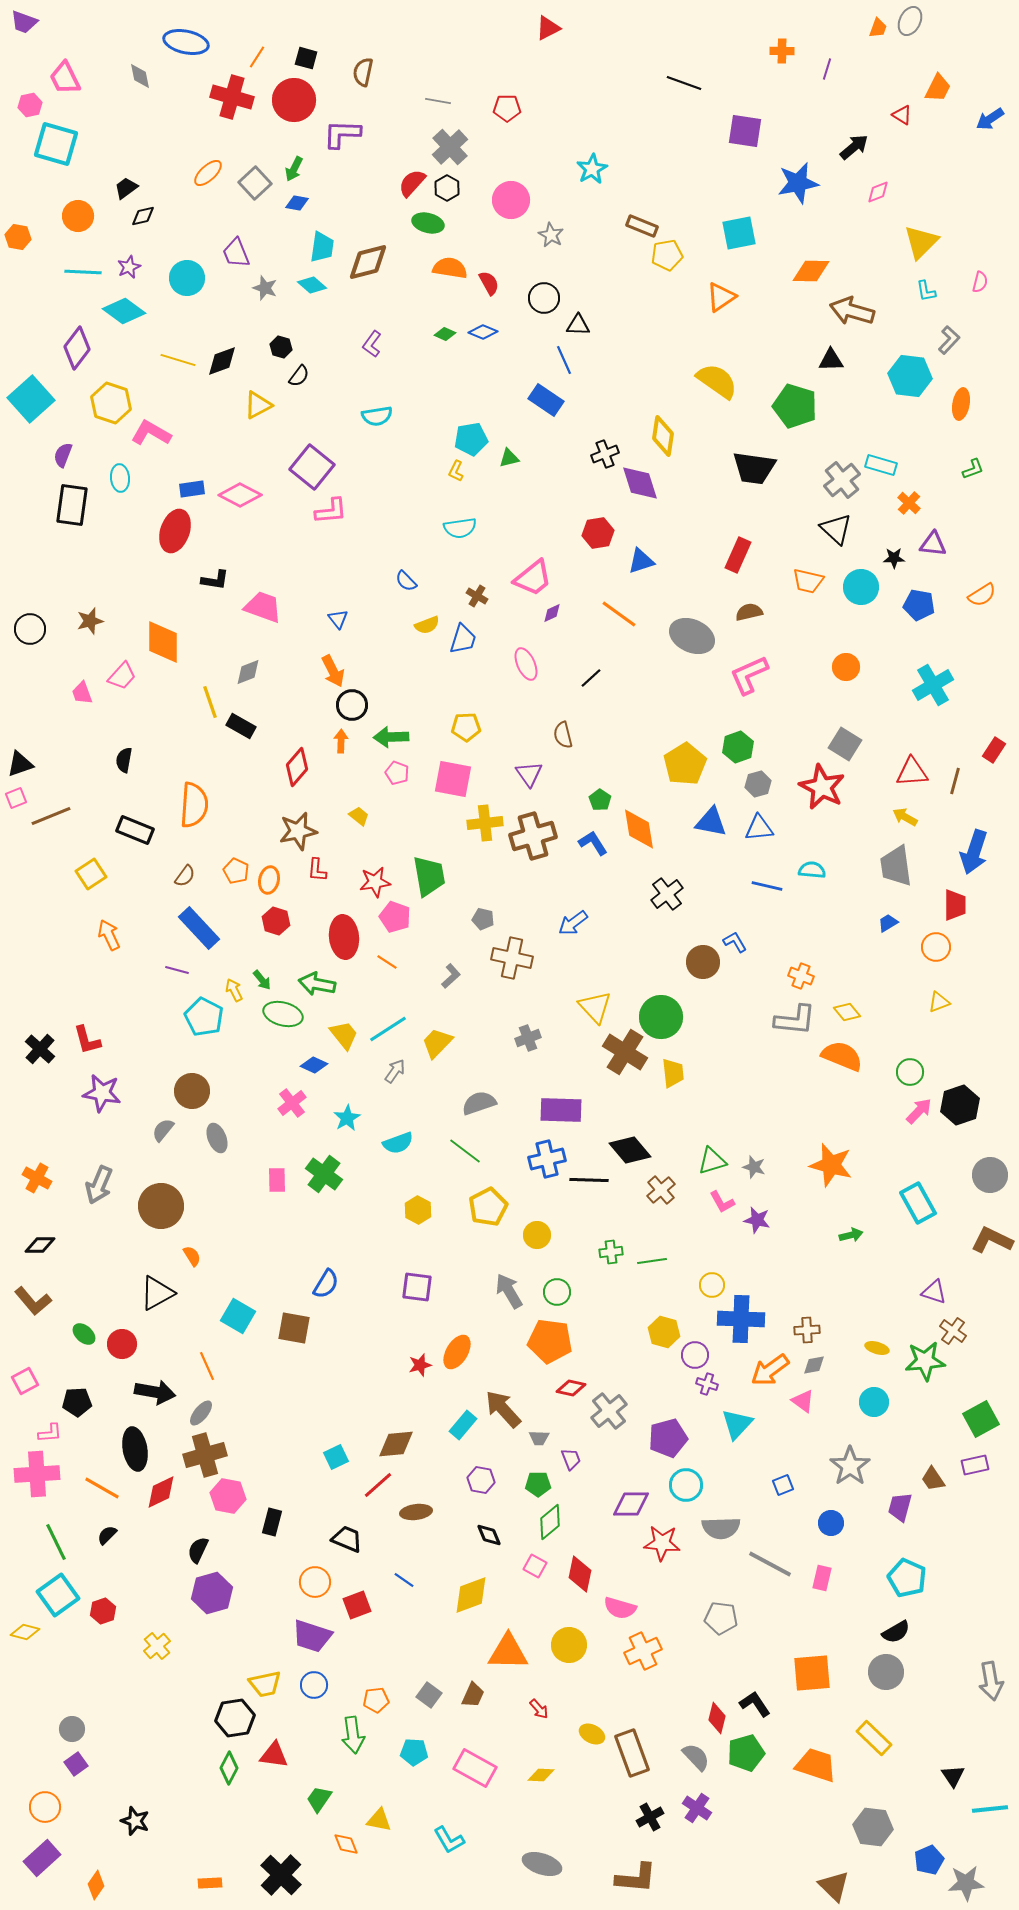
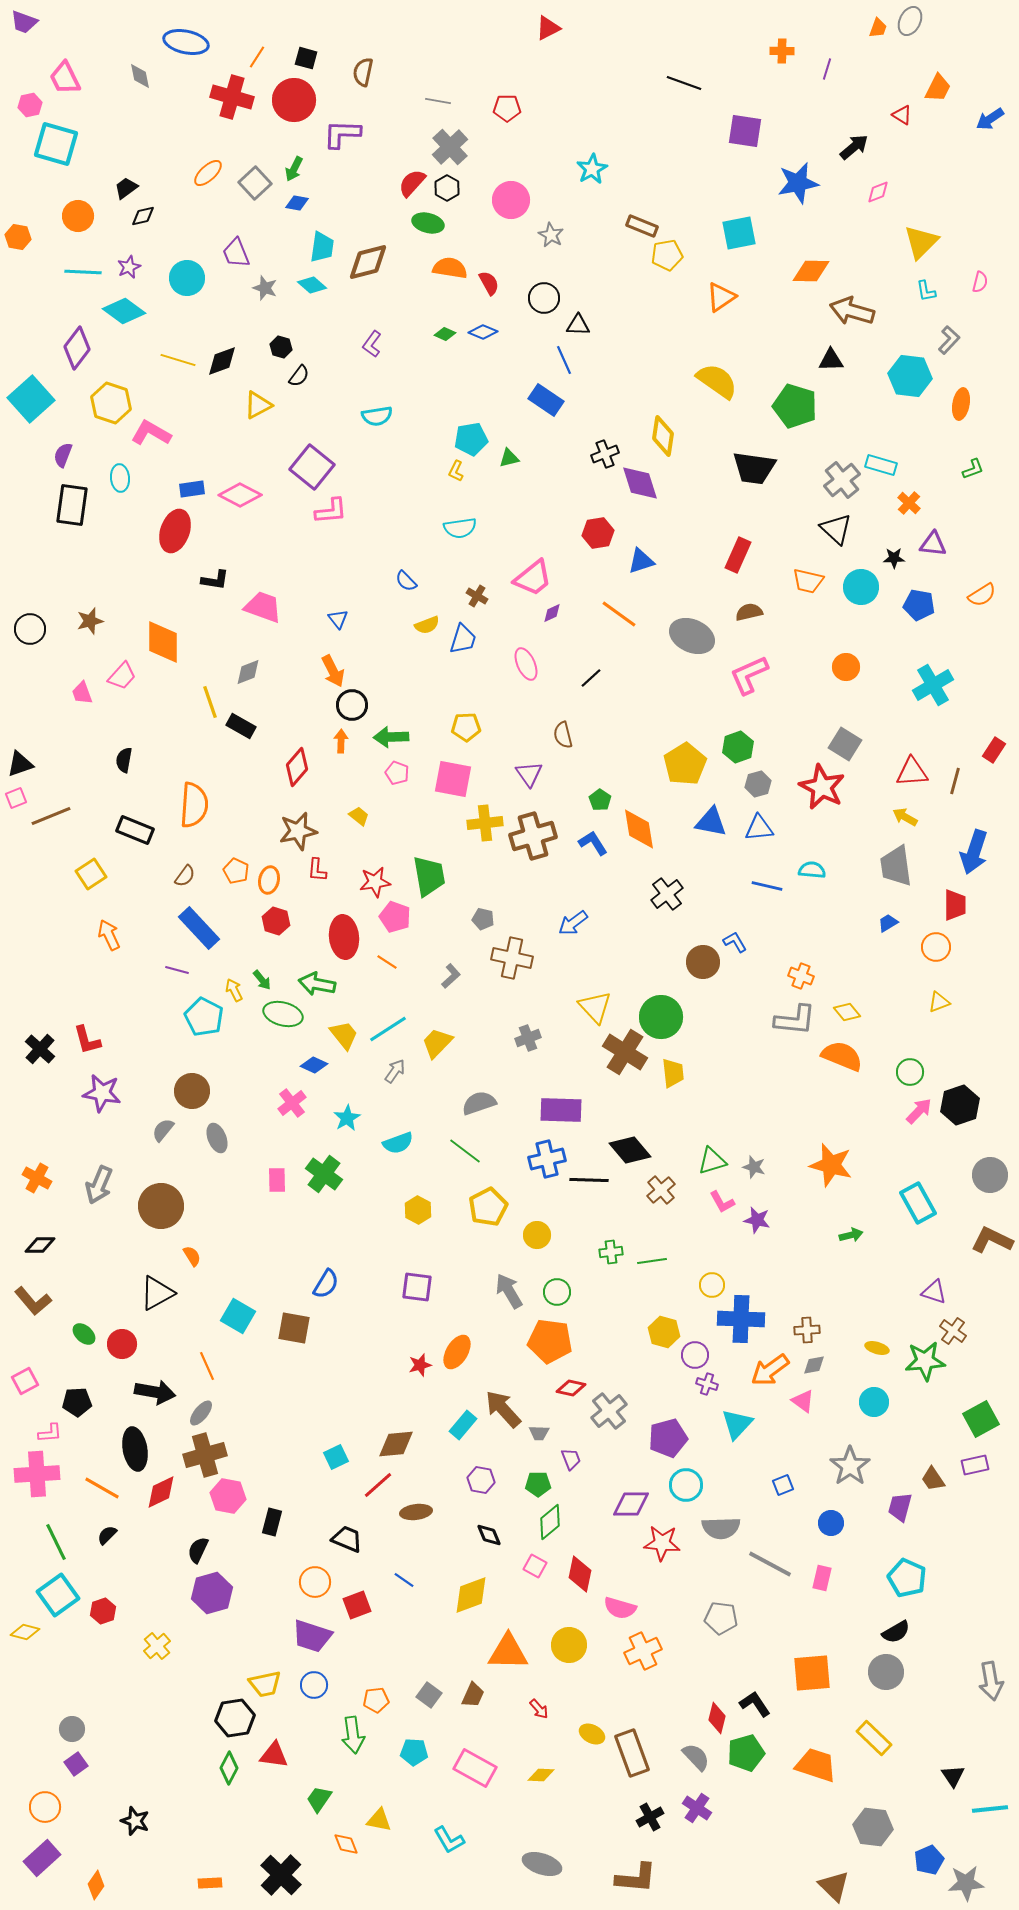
gray trapezoid at (539, 1438): moved 5 px up
